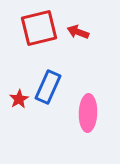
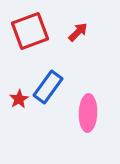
red square: moved 9 px left, 3 px down; rotated 6 degrees counterclockwise
red arrow: rotated 115 degrees clockwise
blue rectangle: rotated 12 degrees clockwise
